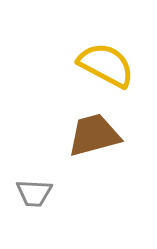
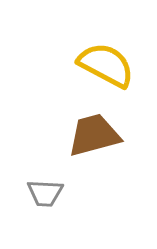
gray trapezoid: moved 11 px right
